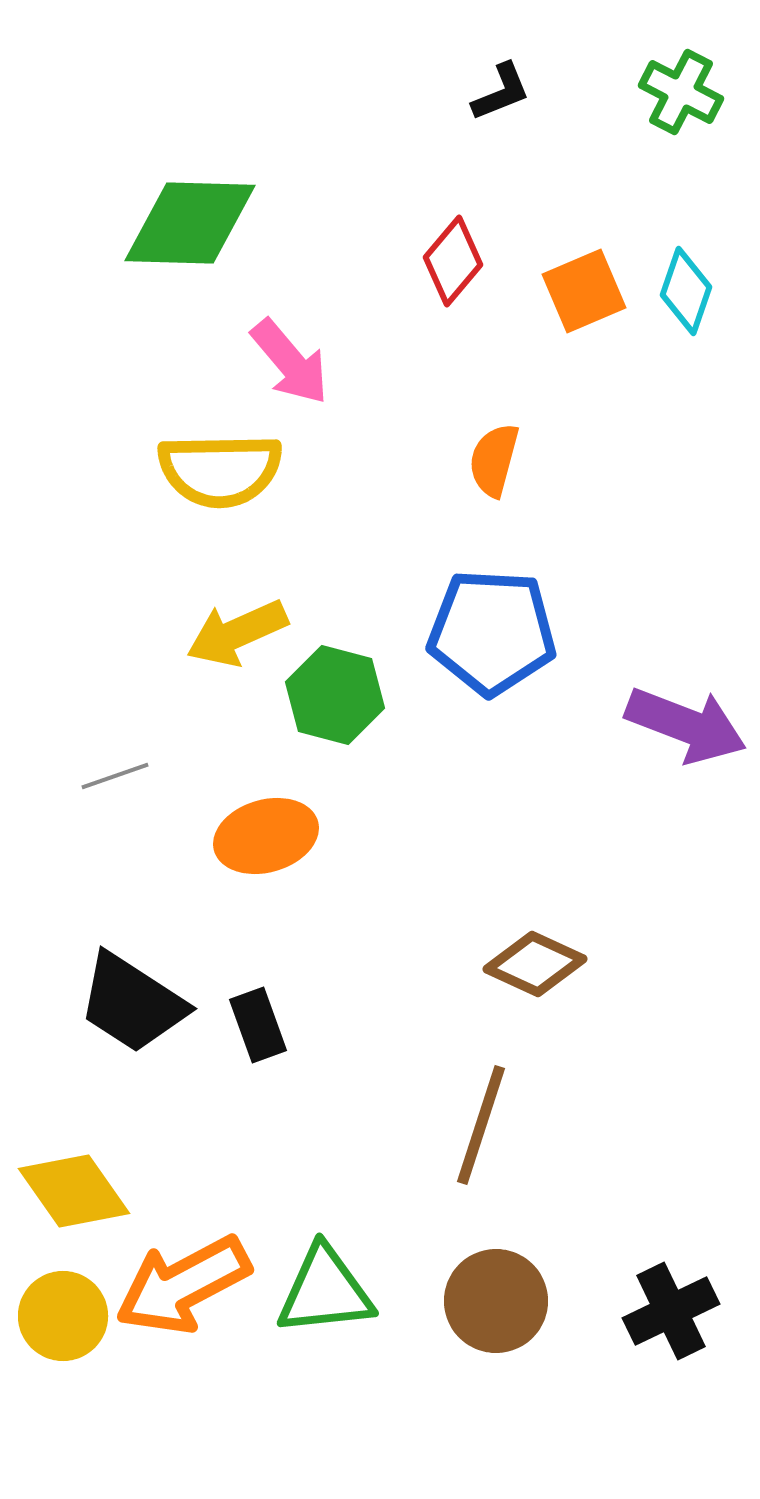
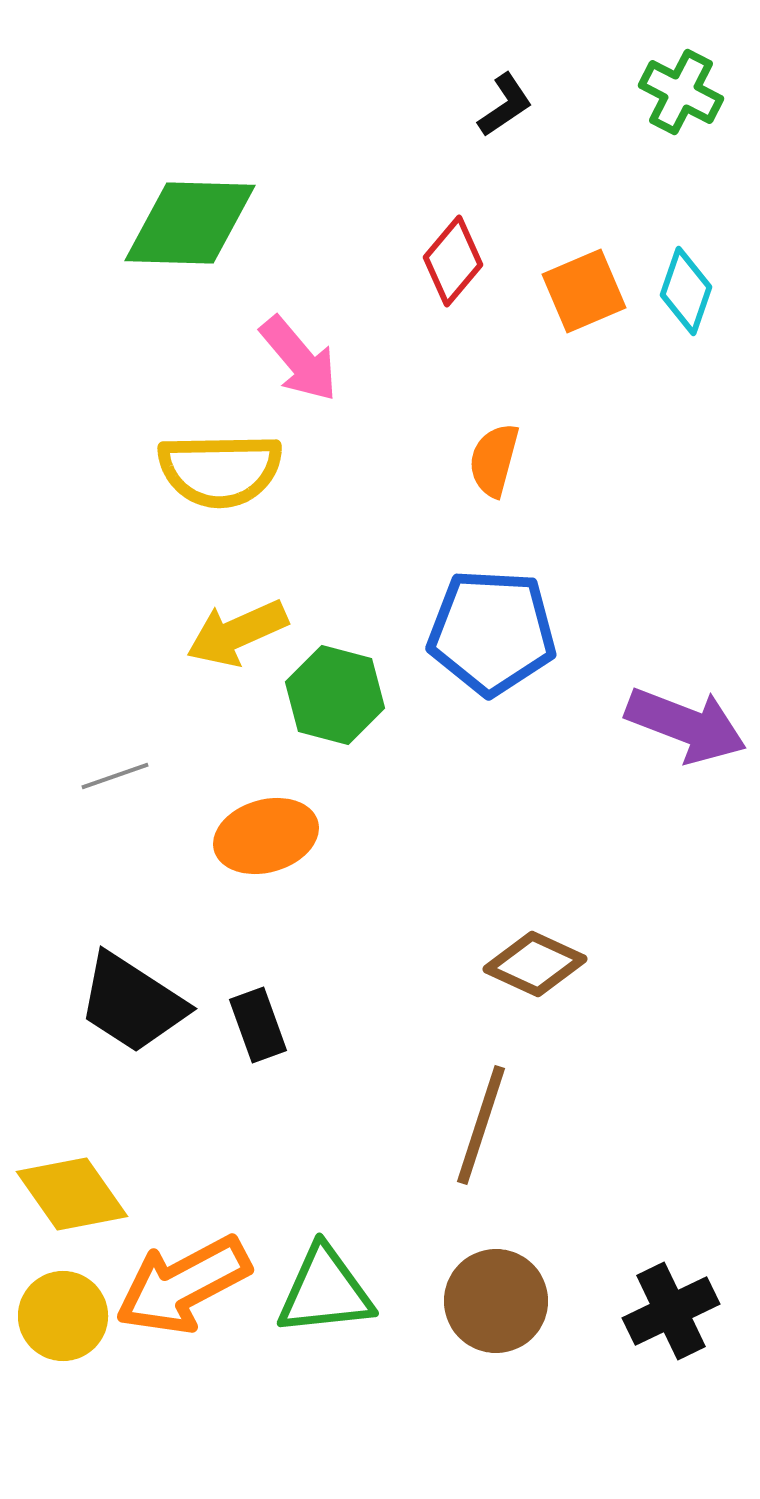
black L-shape: moved 4 px right, 13 px down; rotated 12 degrees counterclockwise
pink arrow: moved 9 px right, 3 px up
yellow diamond: moved 2 px left, 3 px down
